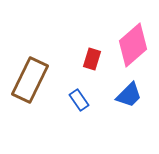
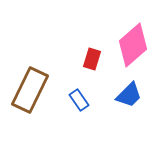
brown rectangle: moved 10 px down
